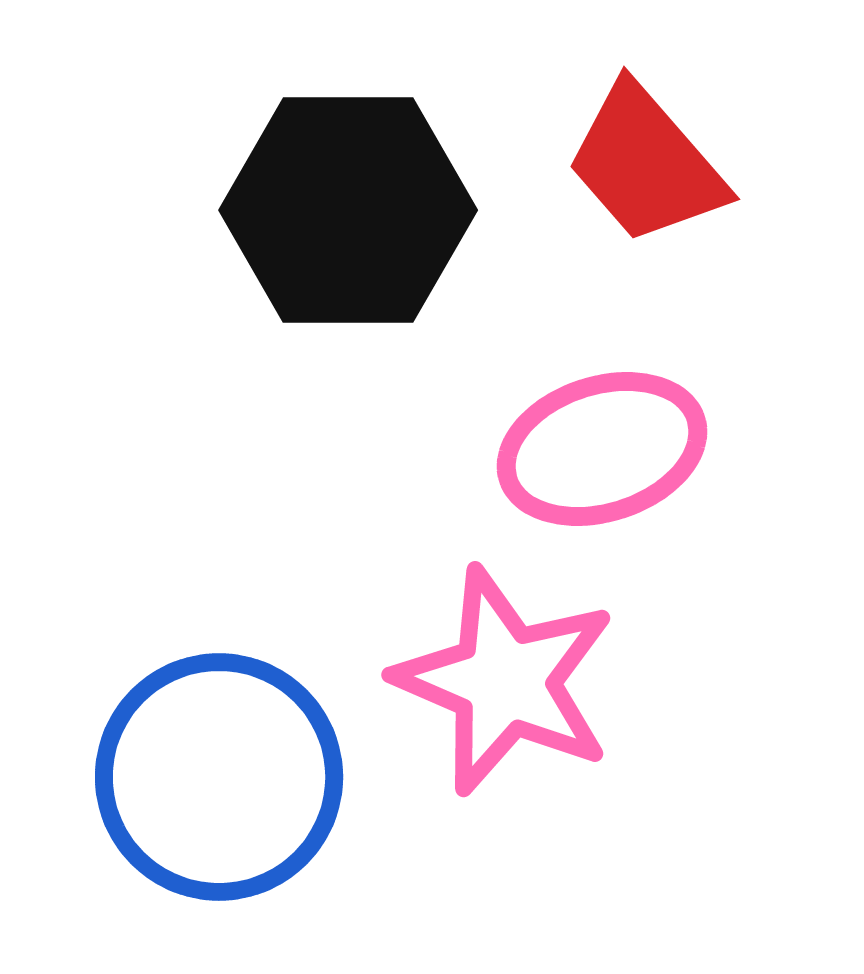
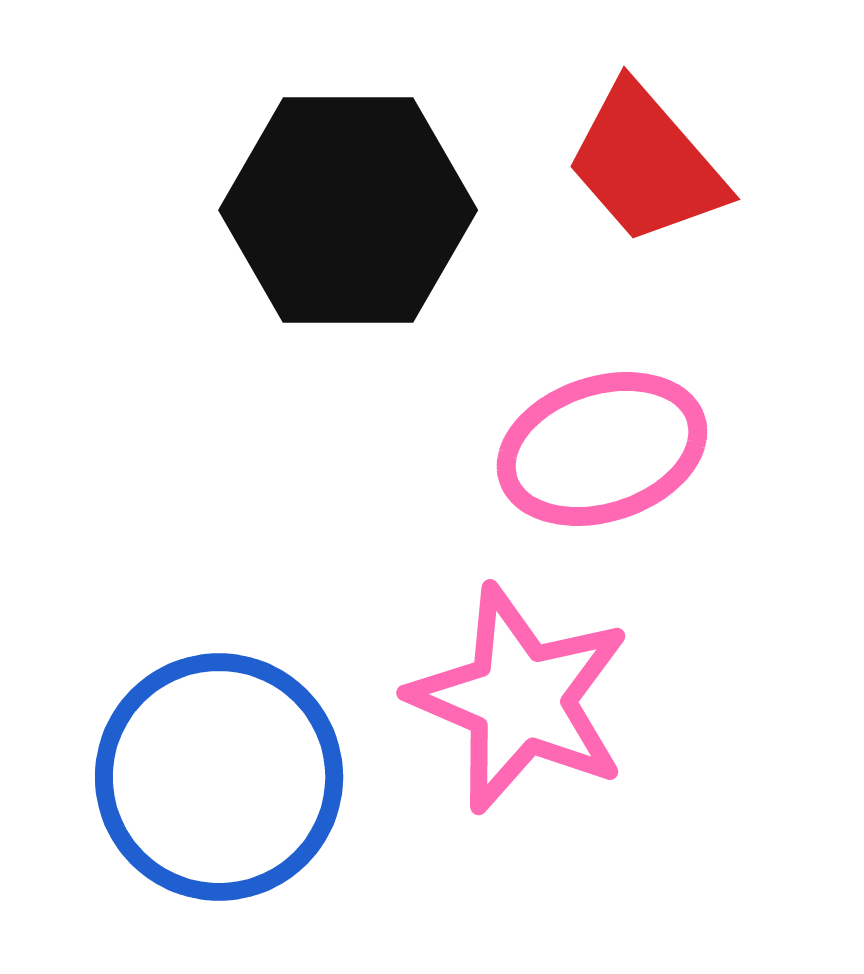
pink star: moved 15 px right, 18 px down
